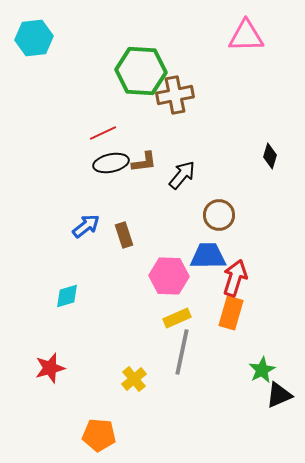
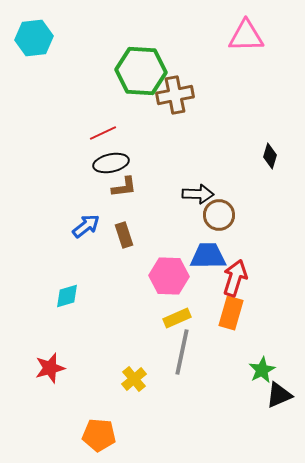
brown L-shape: moved 20 px left, 25 px down
black arrow: moved 16 px right, 19 px down; rotated 52 degrees clockwise
